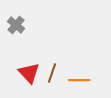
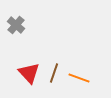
brown line: moved 2 px right
orange line: moved 2 px up; rotated 20 degrees clockwise
